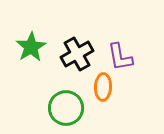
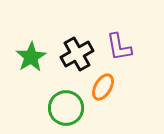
green star: moved 10 px down
purple L-shape: moved 1 px left, 10 px up
orange ellipse: rotated 28 degrees clockwise
